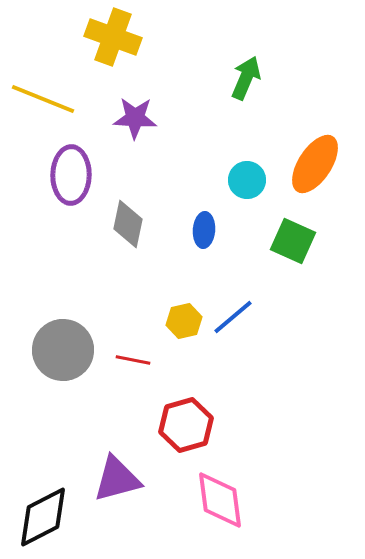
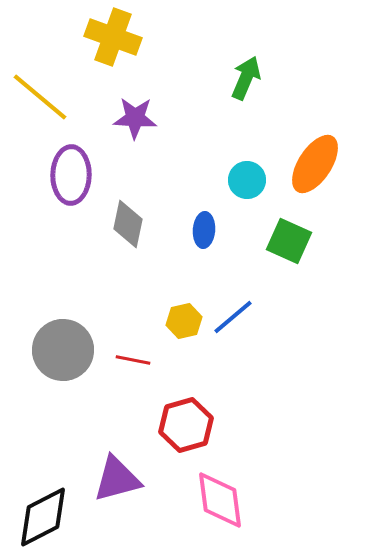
yellow line: moved 3 px left, 2 px up; rotated 18 degrees clockwise
green square: moved 4 px left
